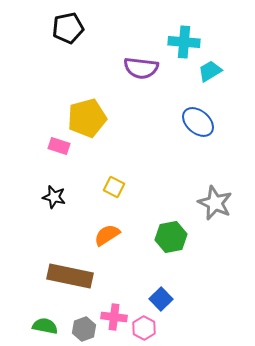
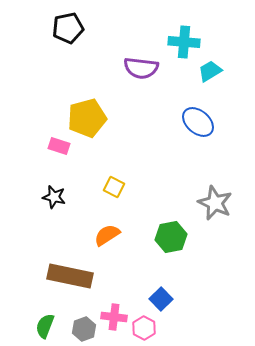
green semicircle: rotated 80 degrees counterclockwise
